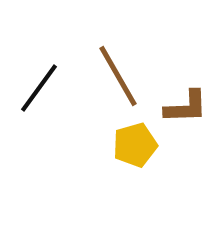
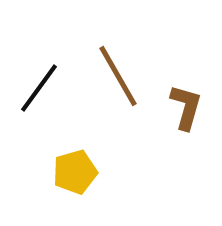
brown L-shape: rotated 72 degrees counterclockwise
yellow pentagon: moved 60 px left, 27 px down
